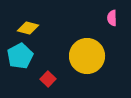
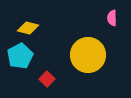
yellow circle: moved 1 px right, 1 px up
red square: moved 1 px left
